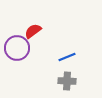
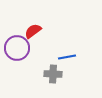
blue line: rotated 12 degrees clockwise
gray cross: moved 14 px left, 7 px up
